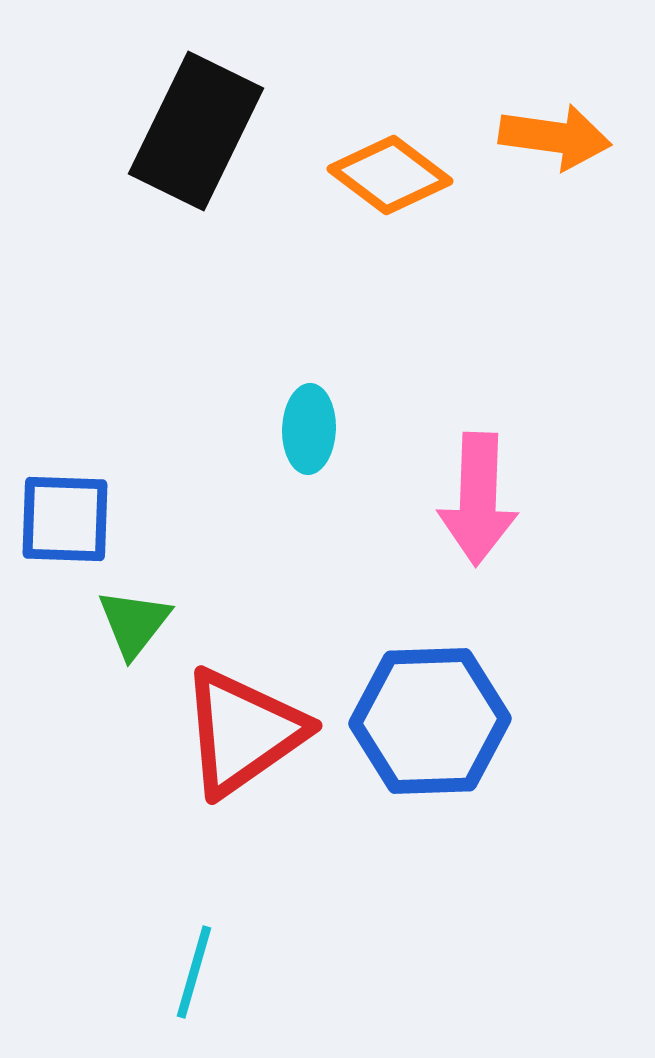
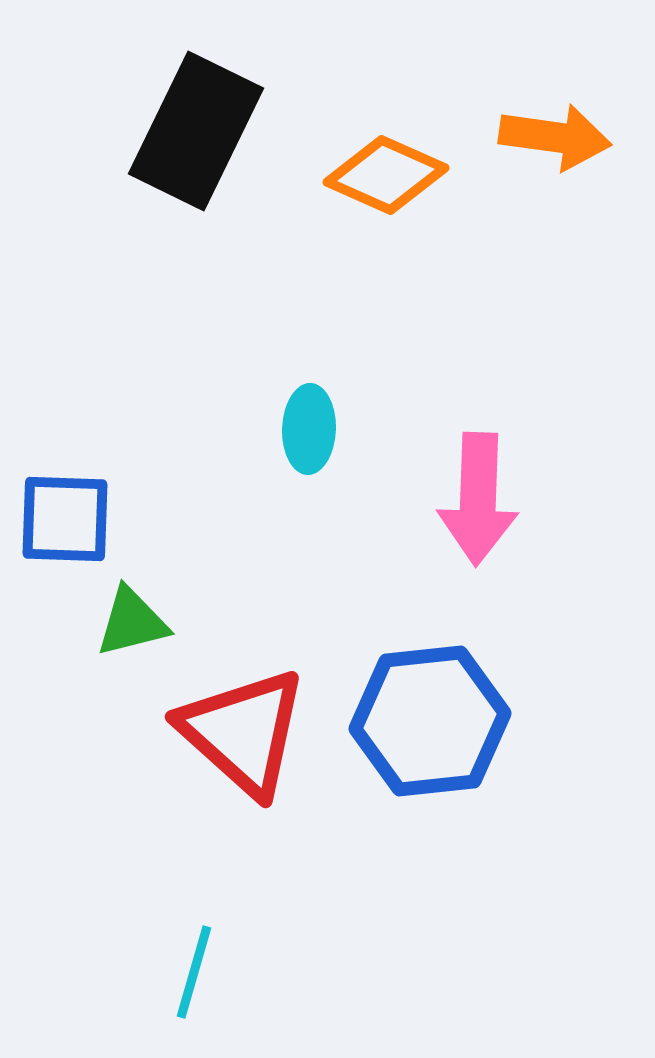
orange diamond: moved 4 px left; rotated 13 degrees counterclockwise
green triangle: moved 2 px left, 1 px up; rotated 38 degrees clockwise
blue hexagon: rotated 4 degrees counterclockwise
red triangle: rotated 43 degrees counterclockwise
